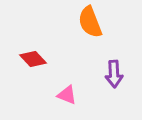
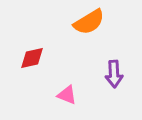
orange semicircle: moved 1 px left; rotated 100 degrees counterclockwise
red diamond: moved 1 px left, 1 px up; rotated 60 degrees counterclockwise
